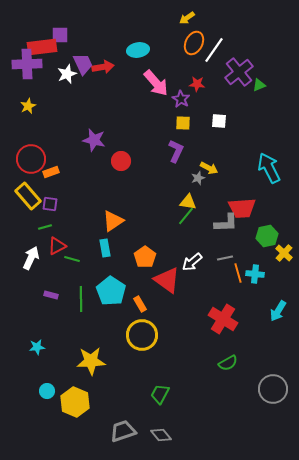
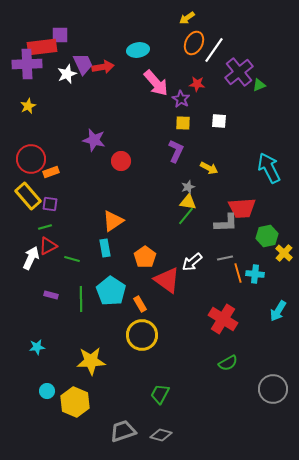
gray star at (198, 178): moved 10 px left, 9 px down
red triangle at (57, 246): moved 9 px left
gray diamond at (161, 435): rotated 35 degrees counterclockwise
